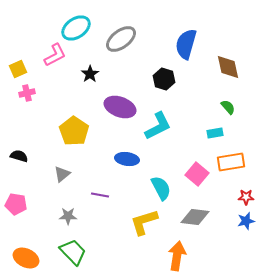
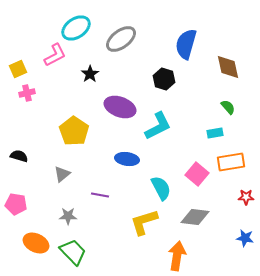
blue star: moved 1 px left, 17 px down; rotated 24 degrees clockwise
orange ellipse: moved 10 px right, 15 px up
